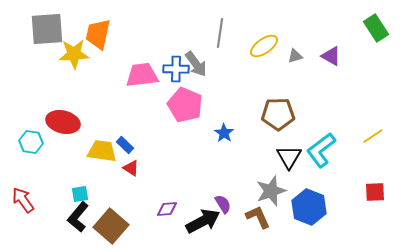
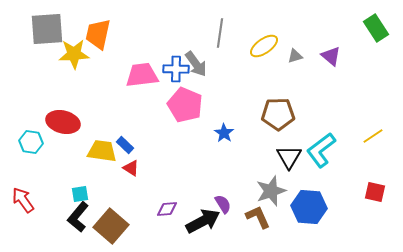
purple triangle: rotated 10 degrees clockwise
red square: rotated 15 degrees clockwise
blue hexagon: rotated 16 degrees counterclockwise
